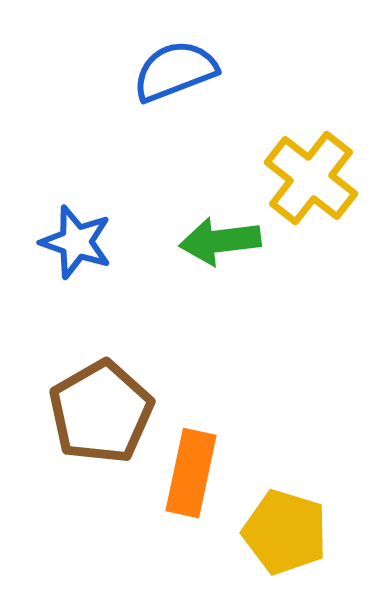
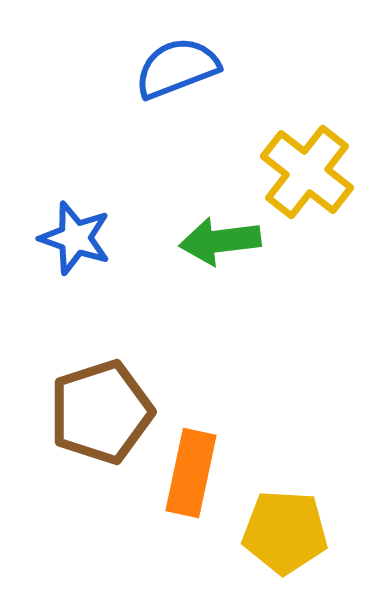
blue semicircle: moved 2 px right, 3 px up
yellow cross: moved 4 px left, 6 px up
blue star: moved 1 px left, 4 px up
brown pentagon: rotated 12 degrees clockwise
yellow pentagon: rotated 14 degrees counterclockwise
